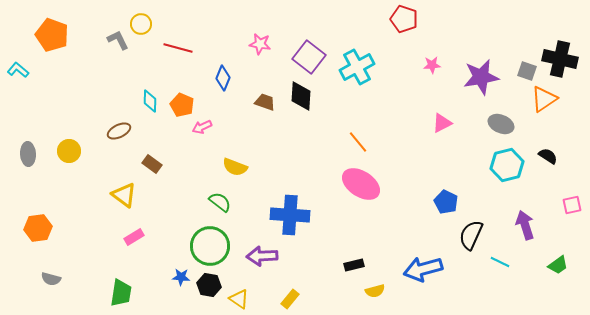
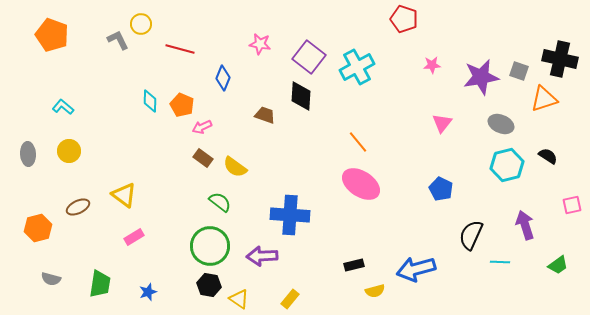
red line at (178, 48): moved 2 px right, 1 px down
cyan L-shape at (18, 70): moved 45 px right, 37 px down
gray square at (527, 71): moved 8 px left
orange triangle at (544, 99): rotated 16 degrees clockwise
brown trapezoid at (265, 102): moved 13 px down
pink triangle at (442, 123): rotated 25 degrees counterclockwise
brown ellipse at (119, 131): moved 41 px left, 76 px down
brown rectangle at (152, 164): moved 51 px right, 6 px up
yellow semicircle at (235, 167): rotated 15 degrees clockwise
blue pentagon at (446, 202): moved 5 px left, 13 px up
orange hexagon at (38, 228): rotated 8 degrees counterclockwise
cyan line at (500, 262): rotated 24 degrees counterclockwise
blue arrow at (423, 269): moved 7 px left
blue star at (181, 277): moved 33 px left, 15 px down; rotated 24 degrees counterclockwise
green trapezoid at (121, 293): moved 21 px left, 9 px up
